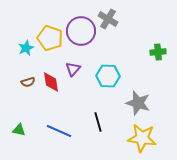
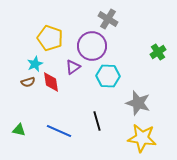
purple circle: moved 11 px right, 15 px down
cyan star: moved 9 px right, 16 px down
green cross: rotated 28 degrees counterclockwise
purple triangle: moved 2 px up; rotated 14 degrees clockwise
black line: moved 1 px left, 1 px up
